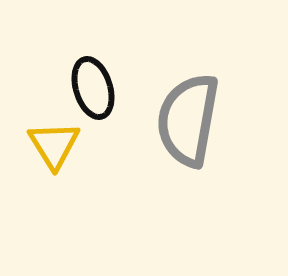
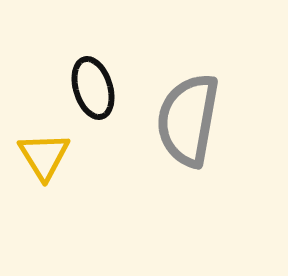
yellow triangle: moved 10 px left, 11 px down
